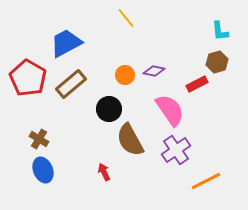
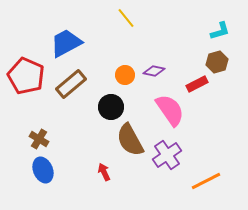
cyan L-shape: rotated 100 degrees counterclockwise
red pentagon: moved 2 px left, 2 px up; rotated 6 degrees counterclockwise
black circle: moved 2 px right, 2 px up
purple cross: moved 9 px left, 5 px down
